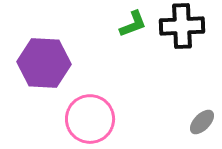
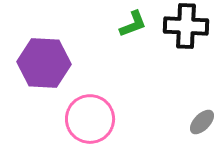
black cross: moved 4 px right; rotated 6 degrees clockwise
